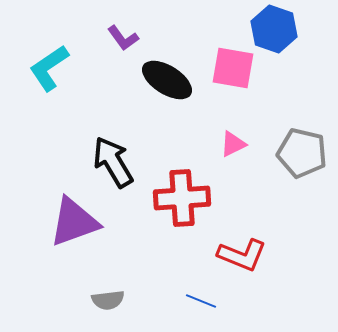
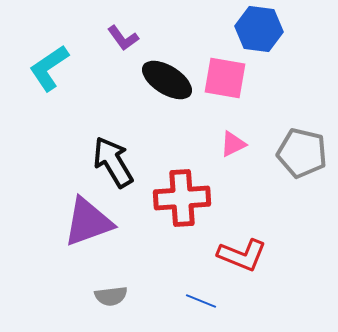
blue hexagon: moved 15 px left; rotated 12 degrees counterclockwise
pink square: moved 8 px left, 10 px down
purple triangle: moved 14 px right
gray semicircle: moved 3 px right, 4 px up
